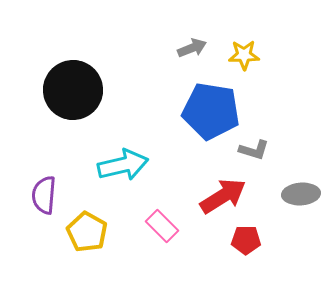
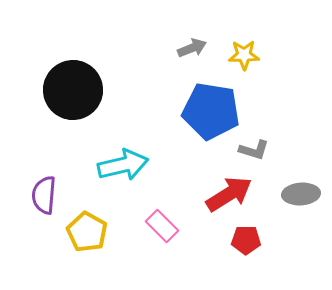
red arrow: moved 6 px right, 2 px up
